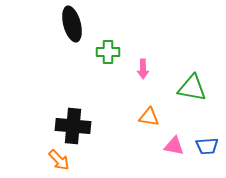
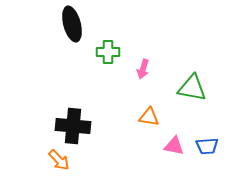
pink arrow: rotated 18 degrees clockwise
